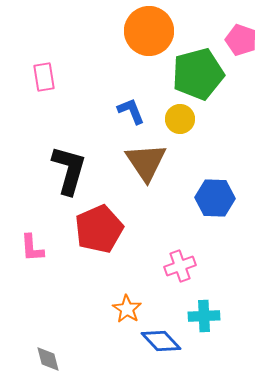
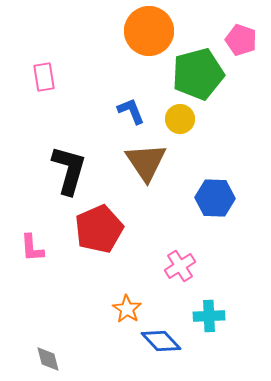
pink cross: rotated 12 degrees counterclockwise
cyan cross: moved 5 px right
